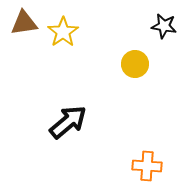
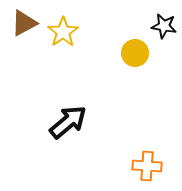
brown triangle: rotated 20 degrees counterclockwise
yellow circle: moved 11 px up
